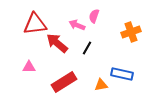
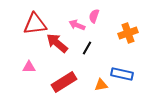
orange cross: moved 3 px left, 1 px down
